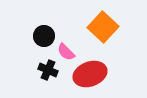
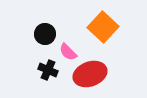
black circle: moved 1 px right, 2 px up
pink semicircle: moved 2 px right
